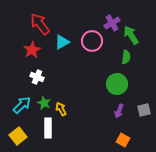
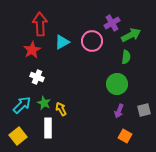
red arrow: rotated 35 degrees clockwise
green arrow: rotated 96 degrees clockwise
orange square: moved 2 px right, 4 px up
